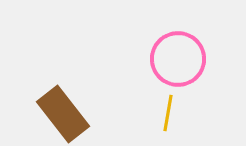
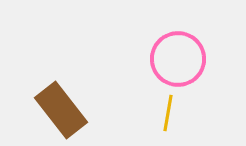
brown rectangle: moved 2 px left, 4 px up
